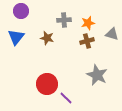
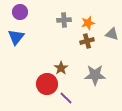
purple circle: moved 1 px left, 1 px down
brown star: moved 14 px right, 30 px down; rotated 24 degrees clockwise
gray star: moved 2 px left; rotated 25 degrees counterclockwise
